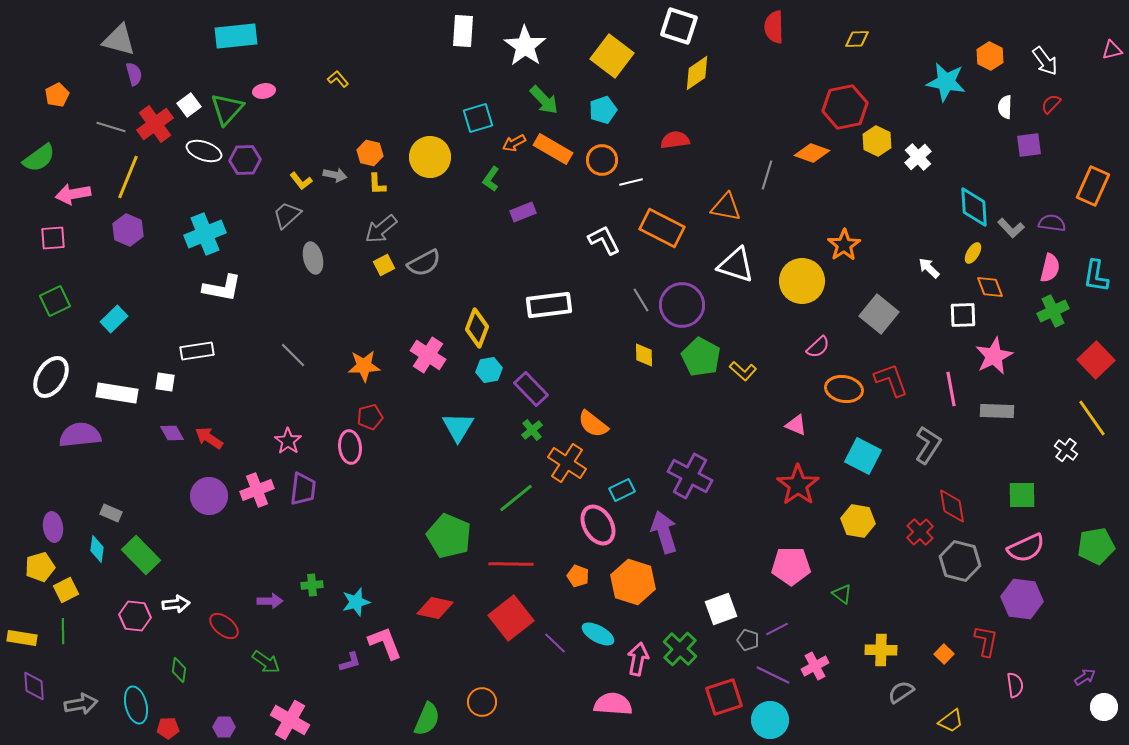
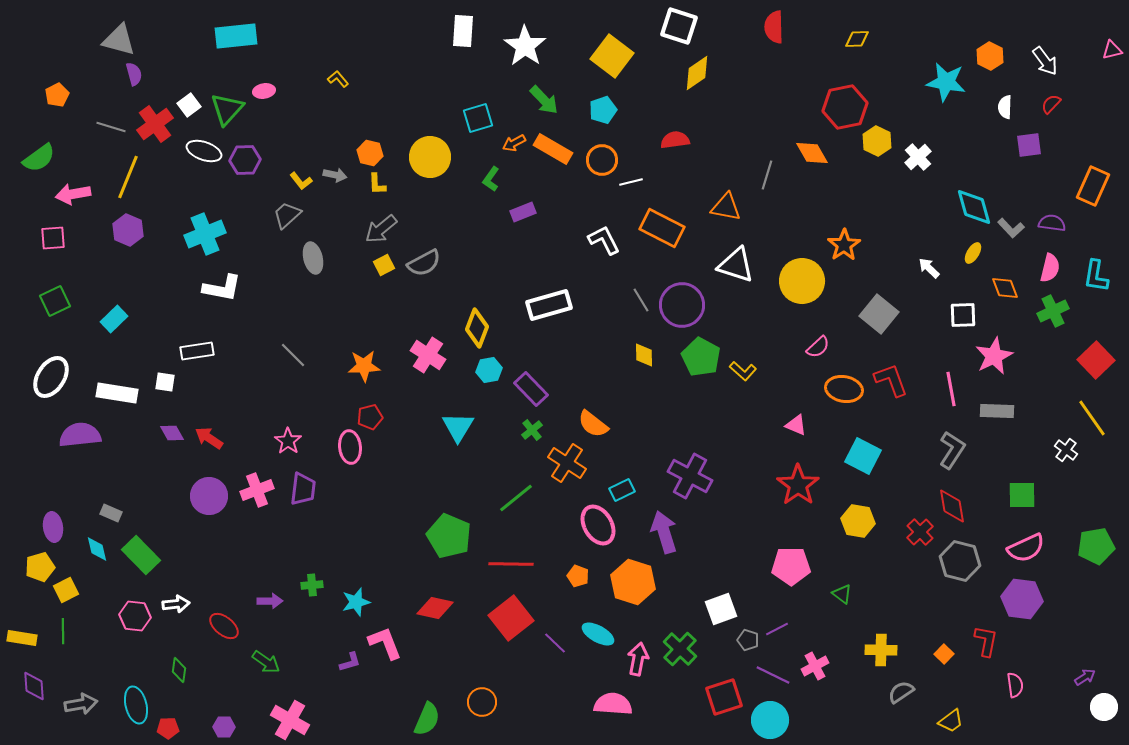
orange diamond at (812, 153): rotated 40 degrees clockwise
cyan diamond at (974, 207): rotated 12 degrees counterclockwise
orange diamond at (990, 287): moved 15 px right, 1 px down
white rectangle at (549, 305): rotated 9 degrees counterclockwise
gray L-shape at (928, 445): moved 24 px right, 5 px down
cyan diamond at (97, 549): rotated 20 degrees counterclockwise
